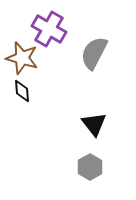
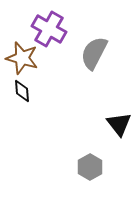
black triangle: moved 25 px right
